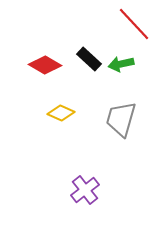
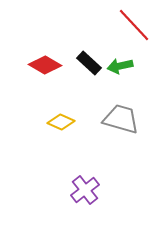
red line: moved 1 px down
black rectangle: moved 4 px down
green arrow: moved 1 px left, 2 px down
yellow diamond: moved 9 px down
gray trapezoid: rotated 90 degrees clockwise
